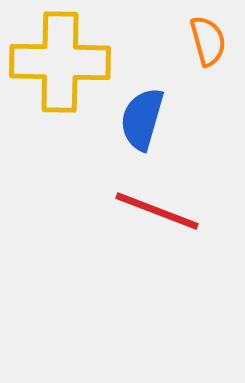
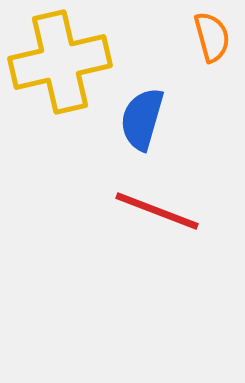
orange semicircle: moved 4 px right, 4 px up
yellow cross: rotated 14 degrees counterclockwise
